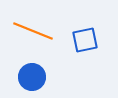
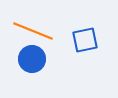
blue circle: moved 18 px up
